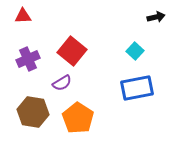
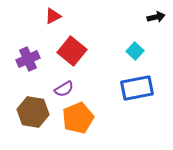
red triangle: moved 30 px right; rotated 24 degrees counterclockwise
purple semicircle: moved 2 px right, 6 px down
orange pentagon: rotated 16 degrees clockwise
